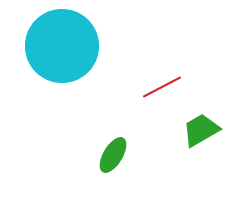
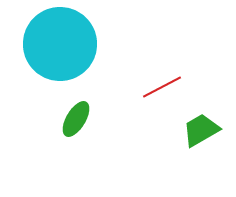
cyan circle: moved 2 px left, 2 px up
green ellipse: moved 37 px left, 36 px up
